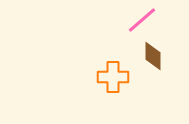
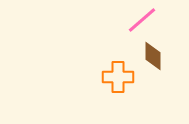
orange cross: moved 5 px right
